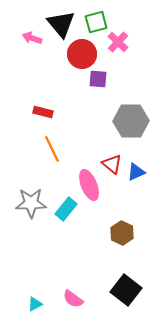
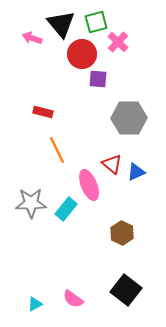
gray hexagon: moved 2 px left, 3 px up
orange line: moved 5 px right, 1 px down
